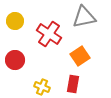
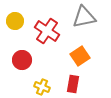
red cross: moved 2 px left, 3 px up
red circle: moved 7 px right
